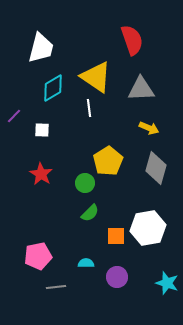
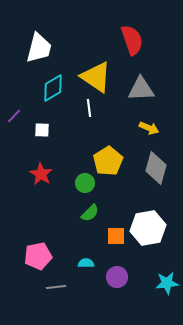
white trapezoid: moved 2 px left
cyan star: rotated 25 degrees counterclockwise
